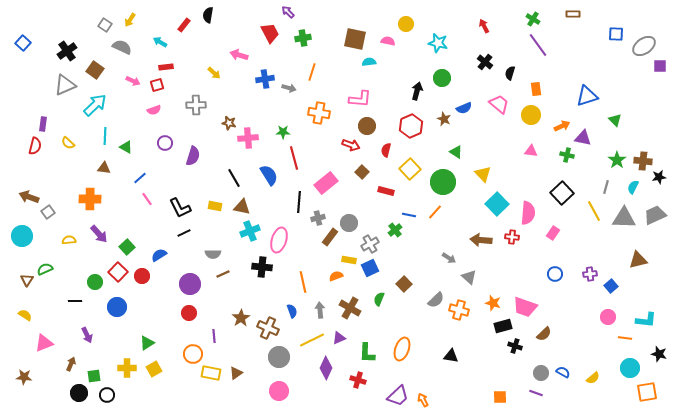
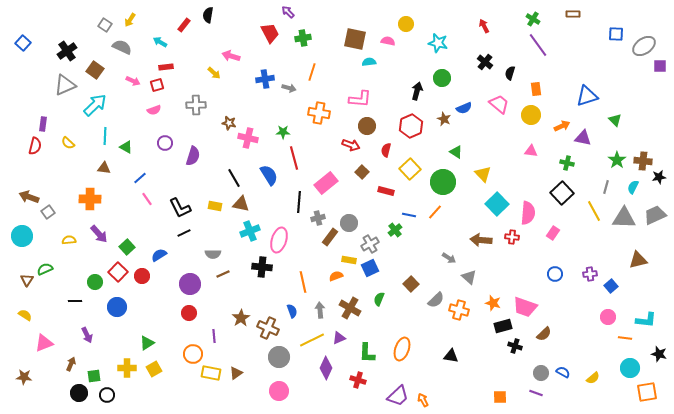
pink arrow at (239, 55): moved 8 px left, 1 px down
pink cross at (248, 138): rotated 18 degrees clockwise
green cross at (567, 155): moved 8 px down
brown triangle at (242, 207): moved 1 px left, 3 px up
brown square at (404, 284): moved 7 px right
